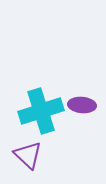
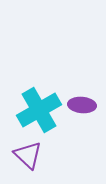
cyan cross: moved 2 px left, 1 px up; rotated 12 degrees counterclockwise
